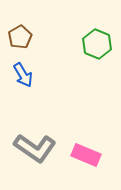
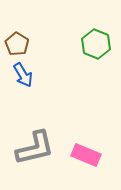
brown pentagon: moved 3 px left, 7 px down; rotated 10 degrees counterclockwise
green hexagon: moved 1 px left
gray L-shape: rotated 48 degrees counterclockwise
